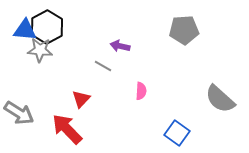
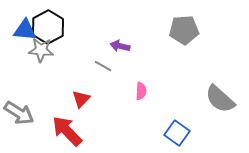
black hexagon: moved 1 px right
gray star: moved 1 px right
red arrow: moved 2 px down
